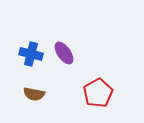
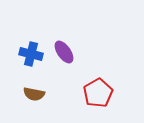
purple ellipse: moved 1 px up
